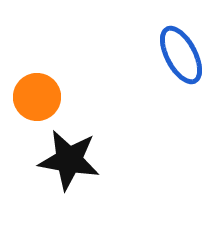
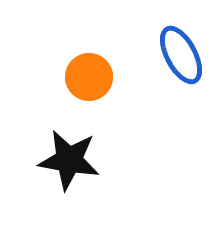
orange circle: moved 52 px right, 20 px up
